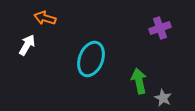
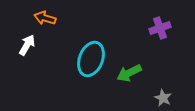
green arrow: moved 10 px left, 8 px up; rotated 105 degrees counterclockwise
